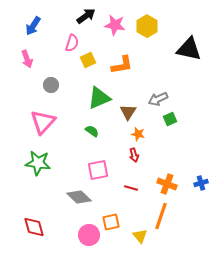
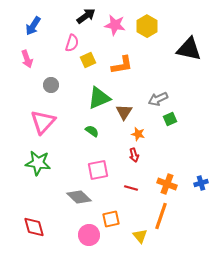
brown triangle: moved 4 px left
orange square: moved 3 px up
